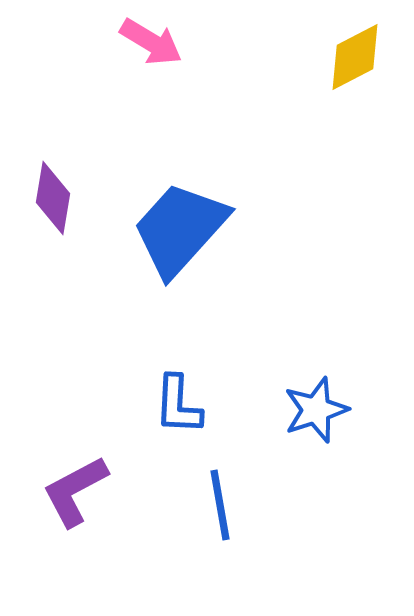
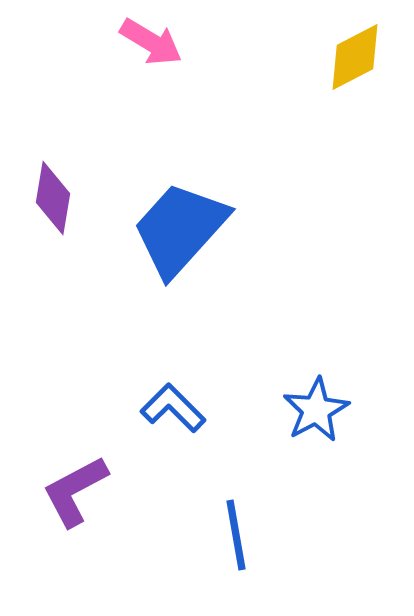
blue L-shape: moved 5 px left, 3 px down; rotated 132 degrees clockwise
blue star: rotated 10 degrees counterclockwise
blue line: moved 16 px right, 30 px down
